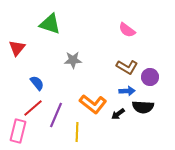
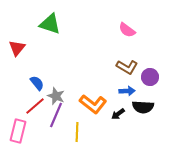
gray star: moved 17 px left, 36 px down; rotated 24 degrees clockwise
red line: moved 2 px right, 2 px up
